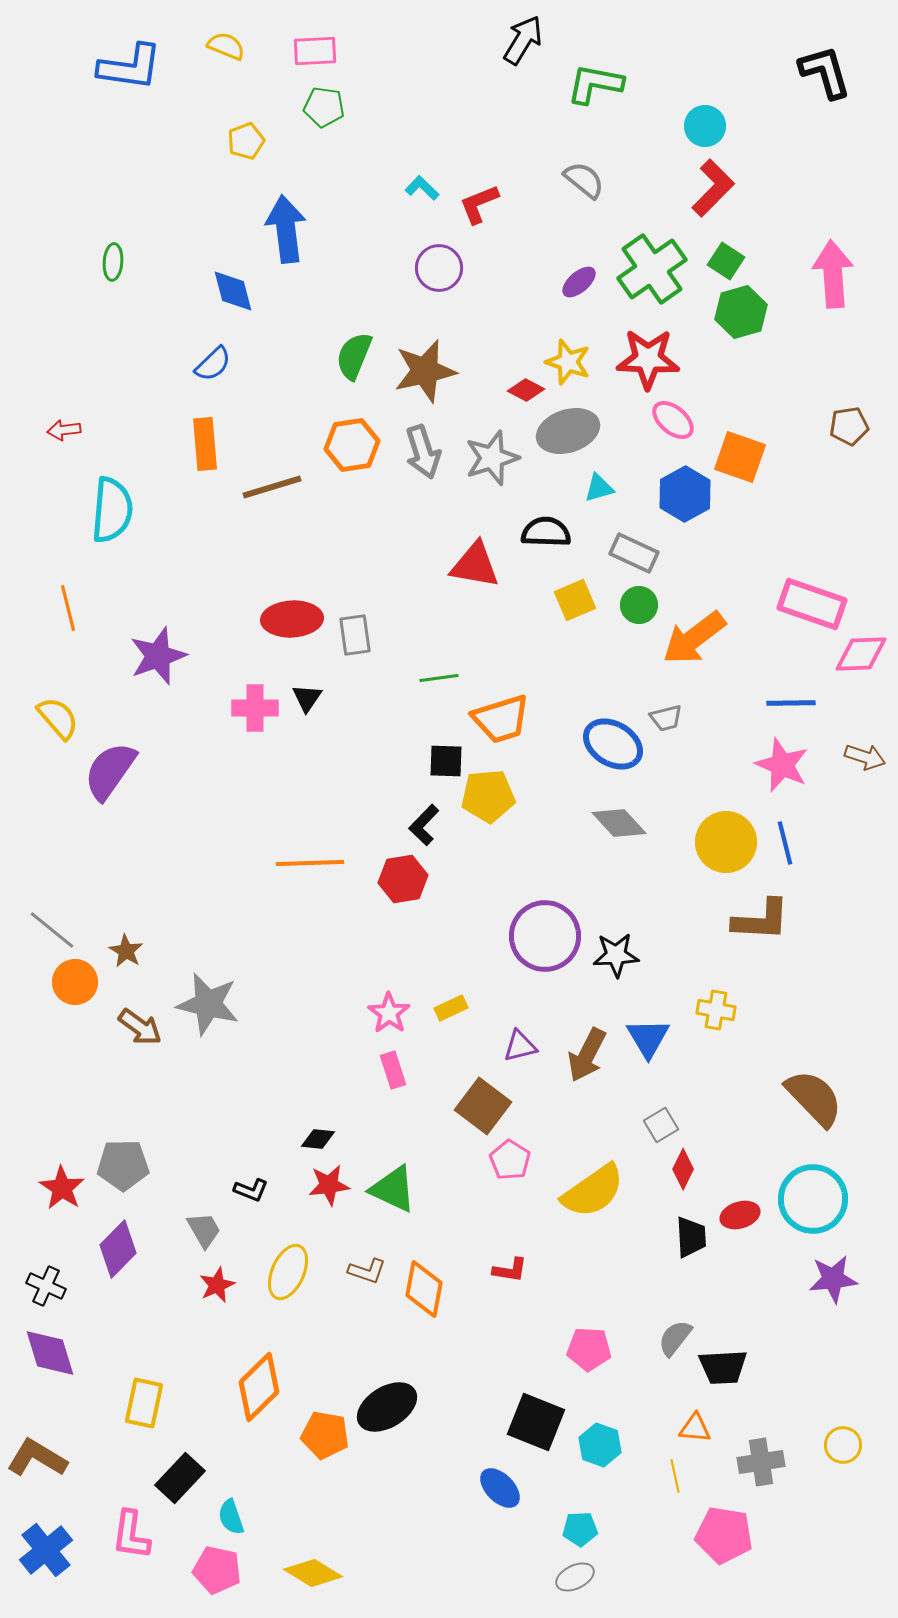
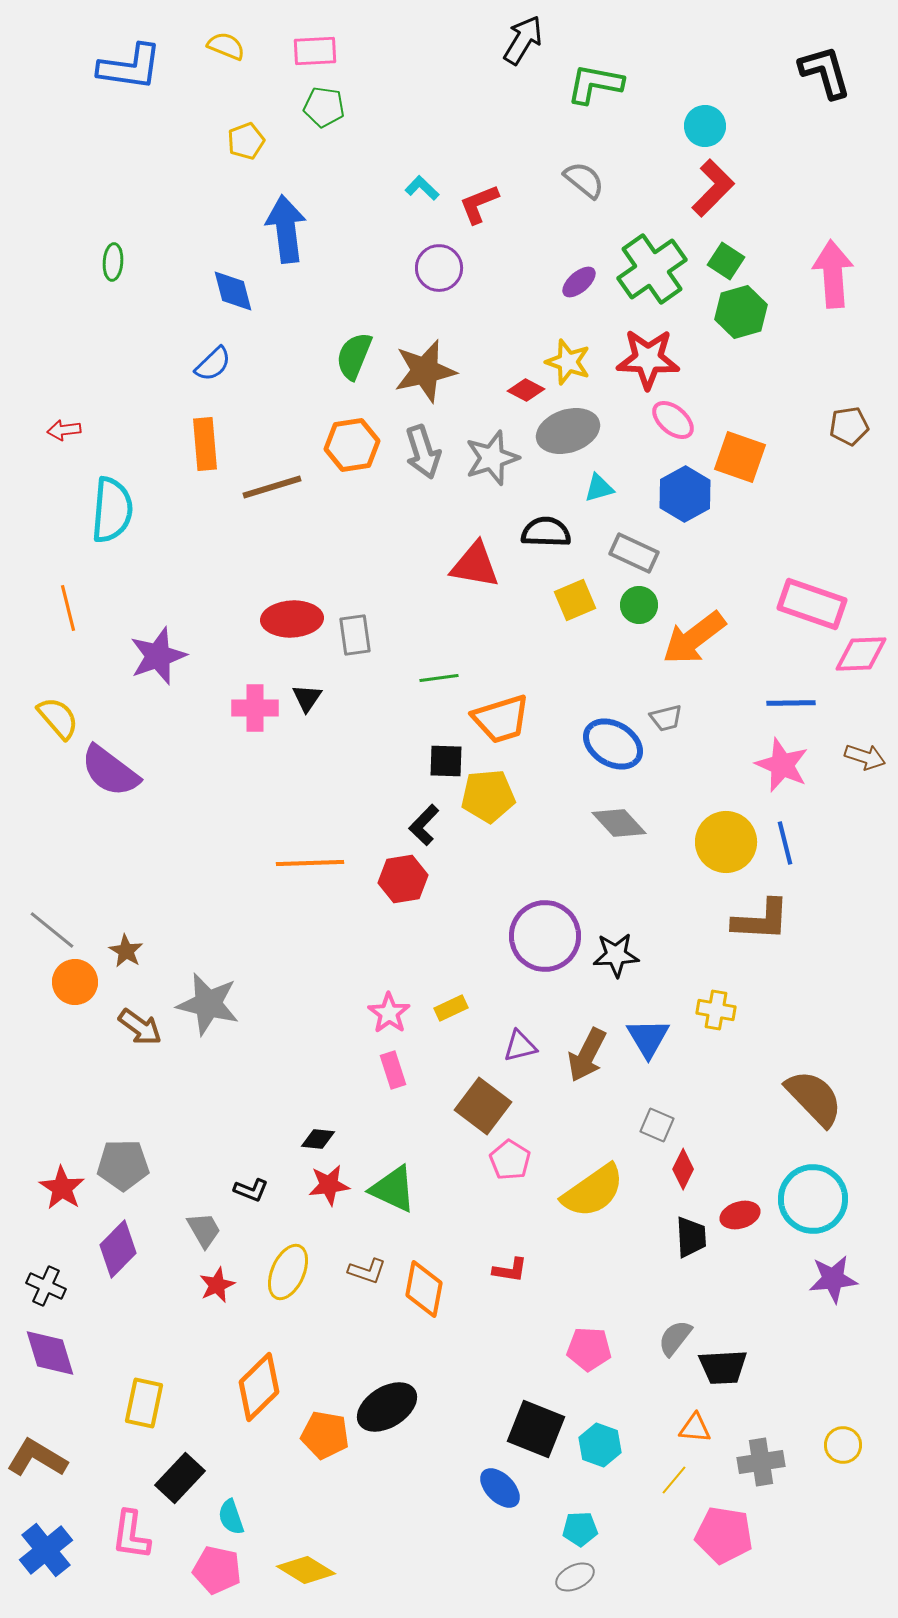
purple semicircle at (110, 771): rotated 88 degrees counterclockwise
gray square at (661, 1125): moved 4 px left; rotated 36 degrees counterclockwise
black square at (536, 1422): moved 7 px down
yellow line at (675, 1476): moved 1 px left, 4 px down; rotated 52 degrees clockwise
yellow diamond at (313, 1573): moved 7 px left, 3 px up
